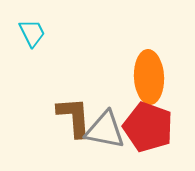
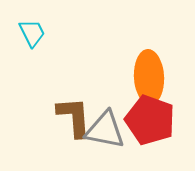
red pentagon: moved 2 px right, 7 px up
